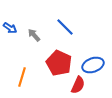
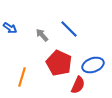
blue line: moved 4 px right, 2 px down
gray arrow: moved 8 px right
